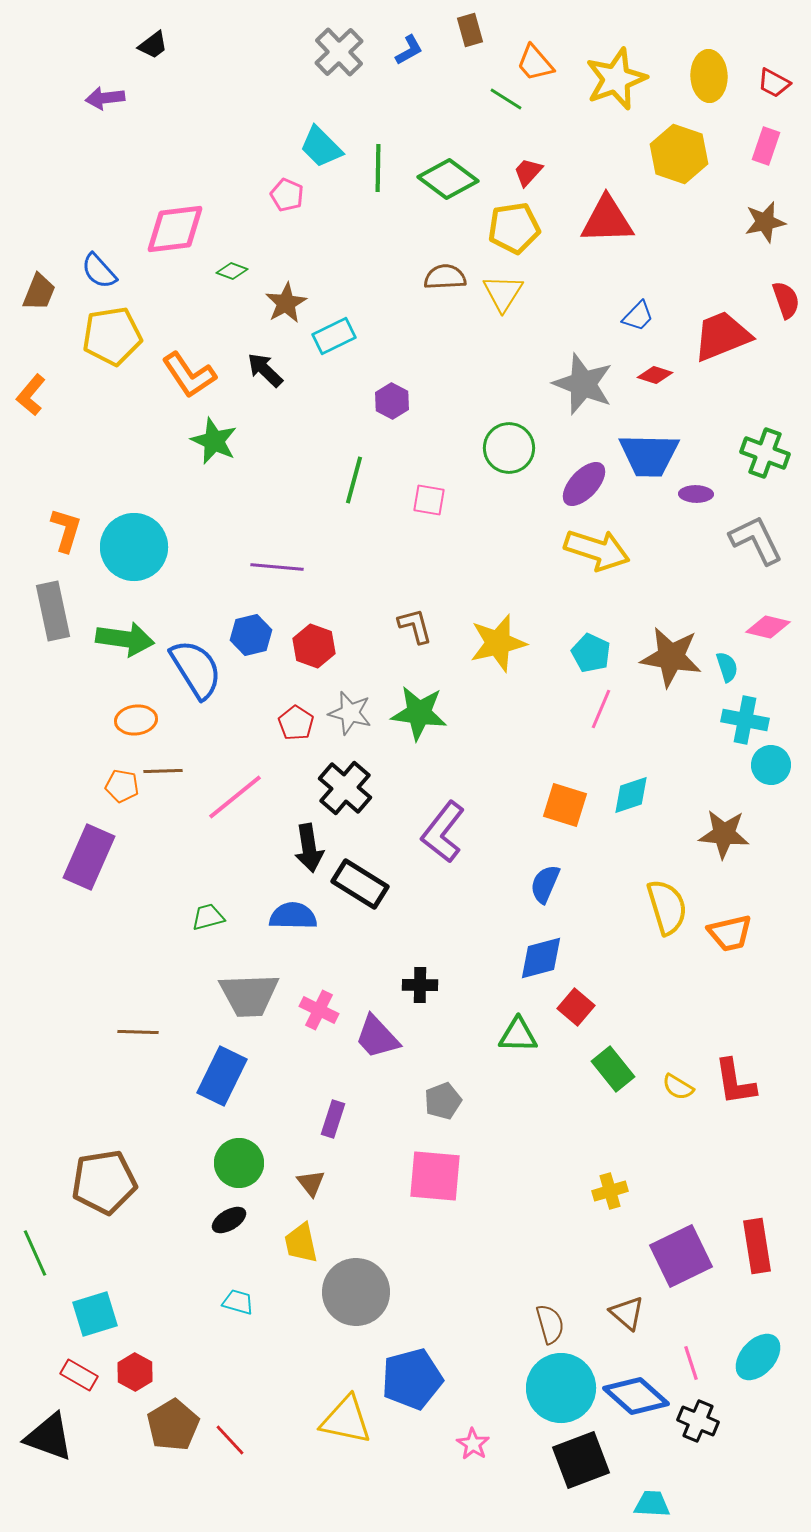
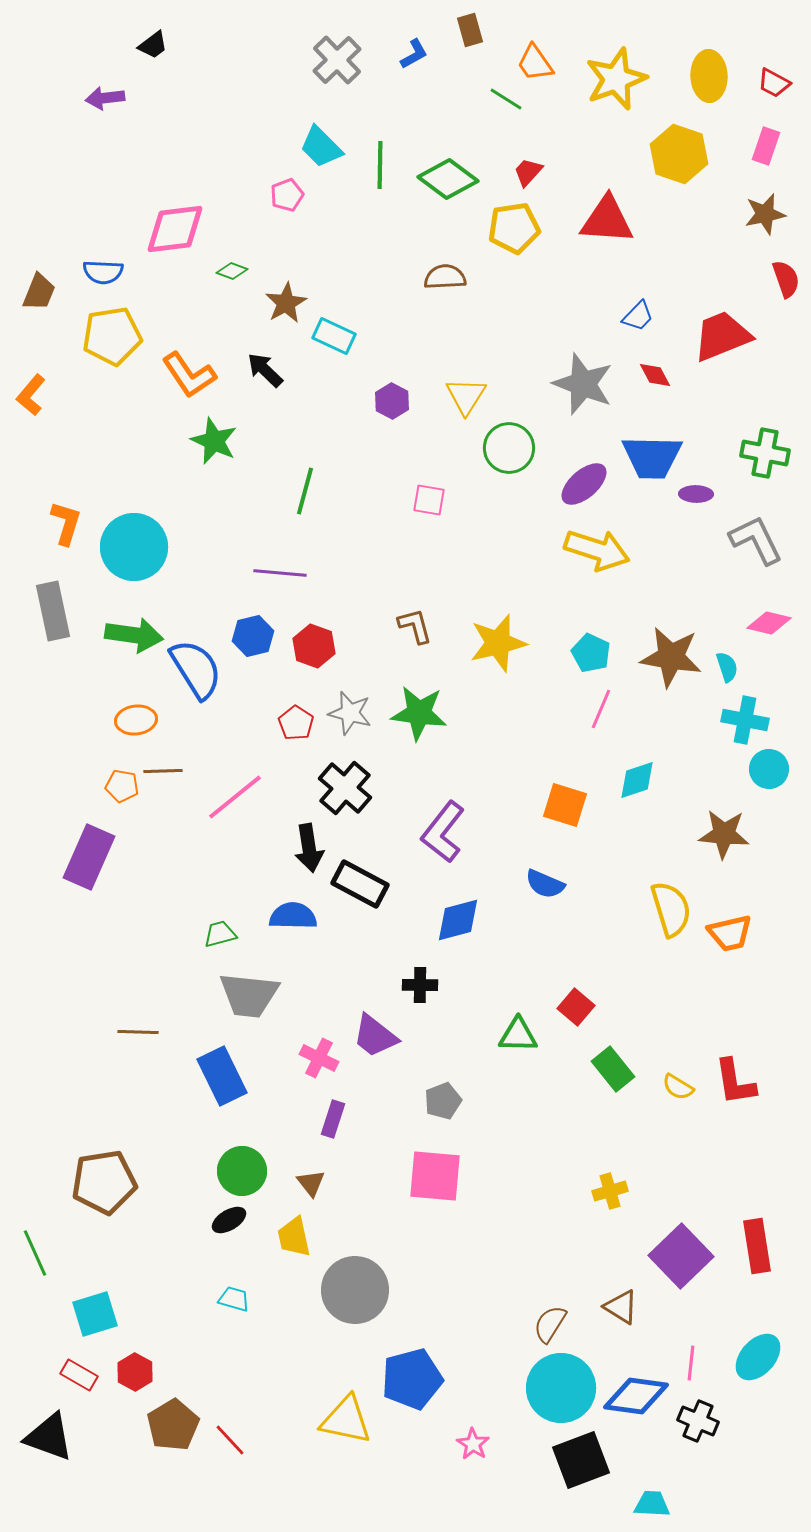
blue L-shape at (409, 50): moved 5 px right, 4 px down
gray cross at (339, 52): moved 2 px left, 8 px down
orange trapezoid at (535, 63): rotated 6 degrees clockwise
green line at (378, 168): moved 2 px right, 3 px up
pink pentagon at (287, 195): rotated 28 degrees clockwise
red triangle at (607, 220): rotated 6 degrees clockwise
brown star at (765, 222): moved 8 px up
blue semicircle at (99, 271): moved 4 px right, 1 px down; rotated 45 degrees counterclockwise
yellow triangle at (503, 293): moved 37 px left, 103 px down
red semicircle at (786, 300): moved 21 px up
cyan rectangle at (334, 336): rotated 51 degrees clockwise
red diamond at (655, 375): rotated 44 degrees clockwise
green cross at (765, 453): rotated 9 degrees counterclockwise
blue trapezoid at (649, 455): moved 3 px right, 2 px down
green line at (354, 480): moved 49 px left, 11 px down
purple ellipse at (584, 484): rotated 6 degrees clockwise
orange L-shape at (66, 530): moved 7 px up
purple line at (277, 567): moved 3 px right, 6 px down
pink diamond at (768, 627): moved 1 px right, 4 px up
blue hexagon at (251, 635): moved 2 px right, 1 px down
green arrow at (125, 639): moved 9 px right, 4 px up
cyan circle at (771, 765): moved 2 px left, 4 px down
cyan diamond at (631, 795): moved 6 px right, 15 px up
black rectangle at (360, 884): rotated 4 degrees counterclockwise
blue semicircle at (545, 884): rotated 90 degrees counterclockwise
yellow semicircle at (667, 907): moved 4 px right, 2 px down
green trapezoid at (208, 917): moved 12 px right, 17 px down
blue diamond at (541, 958): moved 83 px left, 38 px up
gray trapezoid at (249, 995): rotated 8 degrees clockwise
pink cross at (319, 1010): moved 48 px down
purple trapezoid at (377, 1037): moved 2 px left, 1 px up; rotated 9 degrees counterclockwise
blue rectangle at (222, 1076): rotated 52 degrees counterclockwise
green circle at (239, 1163): moved 3 px right, 8 px down
yellow trapezoid at (301, 1243): moved 7 px left, 6 px up
purple square at (681, 1256): rotated 18 degrees counterclockwise
gray circle at (356, 1292): moved 1 px left, 2 px up
cyan trapezoid at (238, 1302): moved 4 px left, 3 px up
brown triangle at (627, 1313): moved 6 px left, 6 px up; rotated 9 degrees counterclockwise
brown semicircle at (550, 1324): rotated 132 degrees counterclockwise
pink line at (691, 1363): rotated 24 degrees clockwise
blue diamond at (636, 1396): rotated 34 degrees counterclockwise
